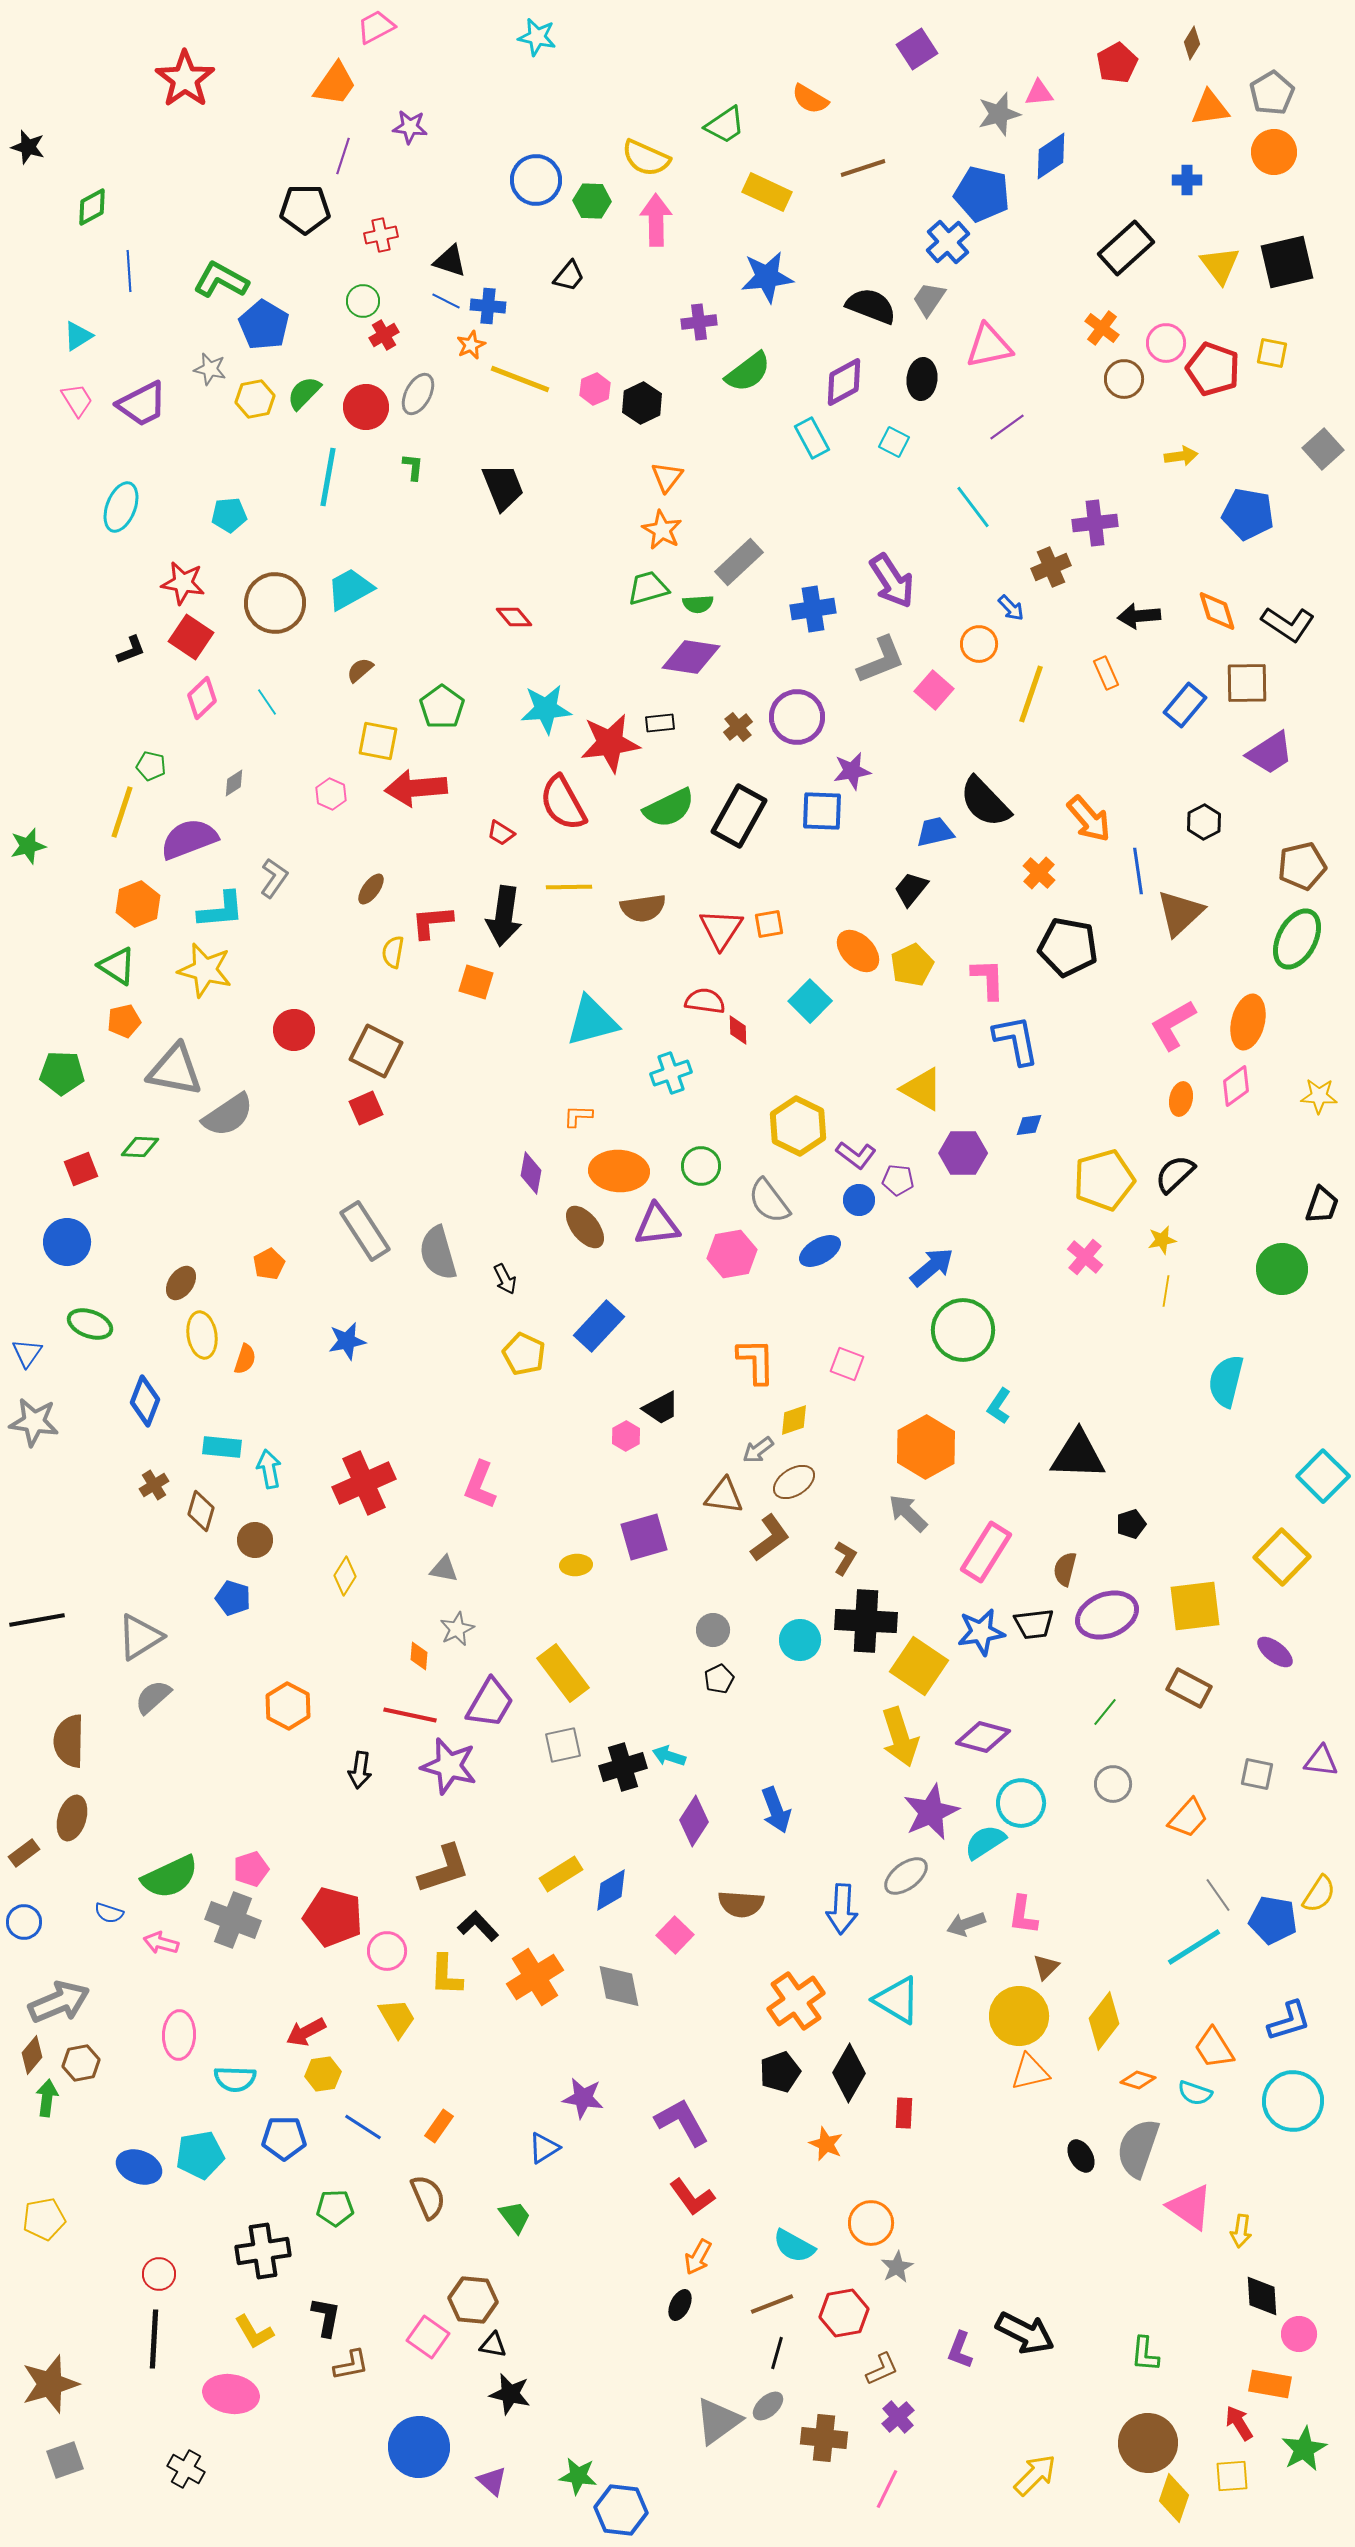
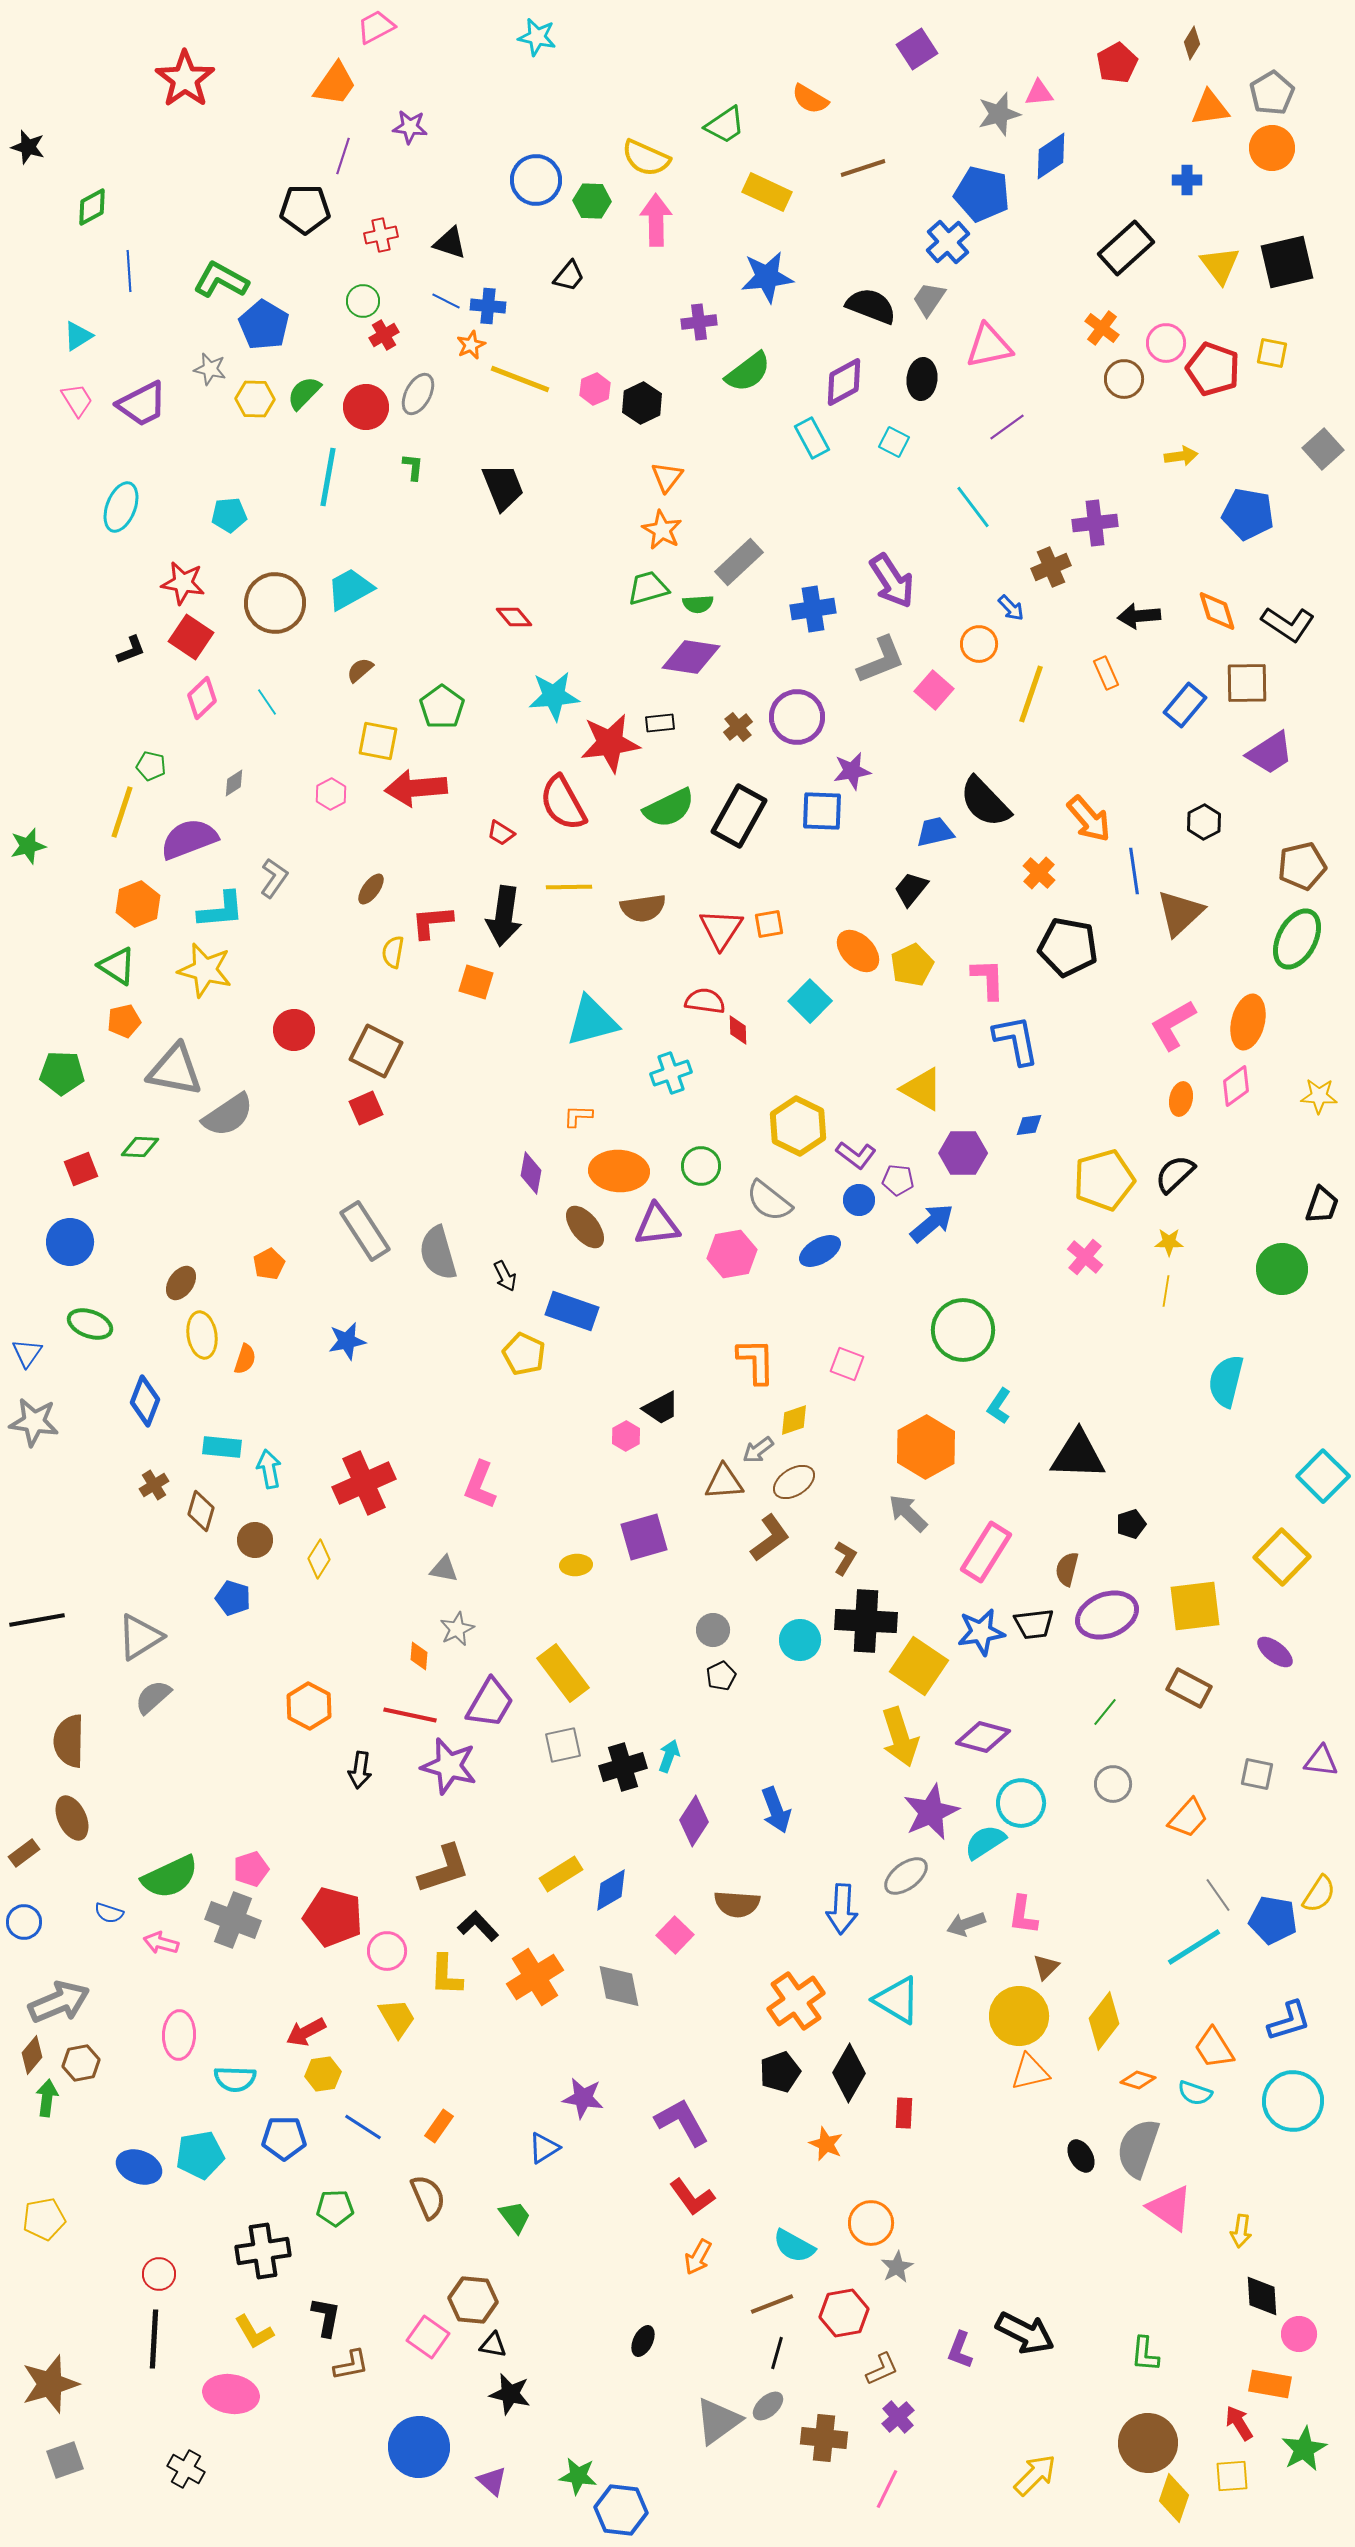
orange circle at (1274, 152): moved 2 px left, 4 px up
black triangle at (450, 261): moved 18 px up
yellow hexagon at (255, 399): rotated 12 degrees clockwise
cyan star at (546, 709): moved 8 px right, 13 px up
pink hexagon at (331, 794): rotated 8 degrees clockwise
blue line at (1138, 871): moved 4 px left
gray semicircle at (769, 1201): rotated 15 degrees counterclockwise
yellow star at (1162, 1240): moved 7 px right, 2 px down; rotated 12 degrees clockwise
blue circle at (67, 1242): moved 3 px right
blue arrow at (932, 1267): moved 44 px up
black arrow at (505, 1279): moved 3 px up
blue rectangle at (599, 1326): moved 27 px left, 15 px up; rotated 66 degrees clockwise
brown triangle at (724, 1496): moved 14 px up; rotated 12 degrees counterclockwise
brown semicircle at (1065, 1569): moved 2 px right
yellow diamond at (345, 1576): moved 26 px left, 17 px up
black pentagon at (719, 1679): moved 2 px right, 3 px up
orange hexagon at (288, 1706): moved 21 px right
cyan arrow at (669, 1756): rotated 92 degrees clockwise
brown ellipse at (72, 1818): rotated 42 degrees counterclockwise
brown semicircle at (741, 1904): moved 4 px left
pink triangle at (1190, 2207): moved 20 px left, 1 px down
black ellipse at (680, 2305): moved 37 px left, 36 px down
